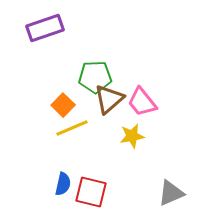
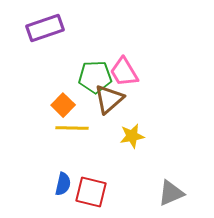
pink trapezoid: moved 18 px left, 30 px up; rotated 8 degrees clockwise
yellow line: rotated 24 degrees clockwise
